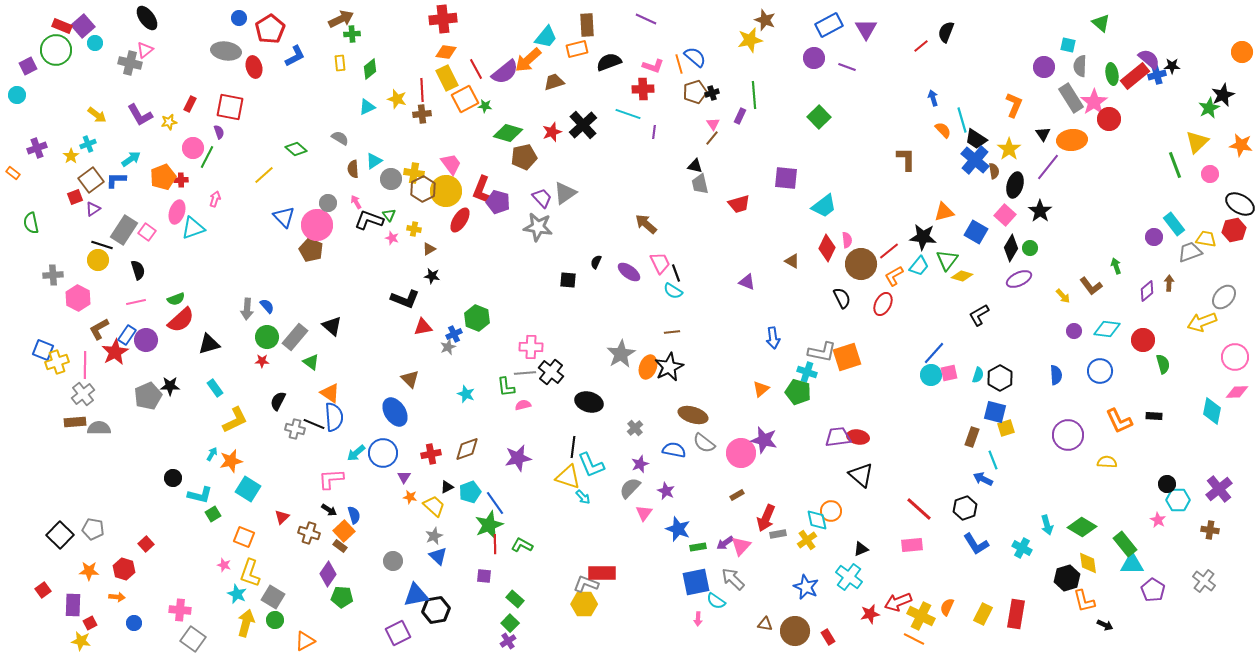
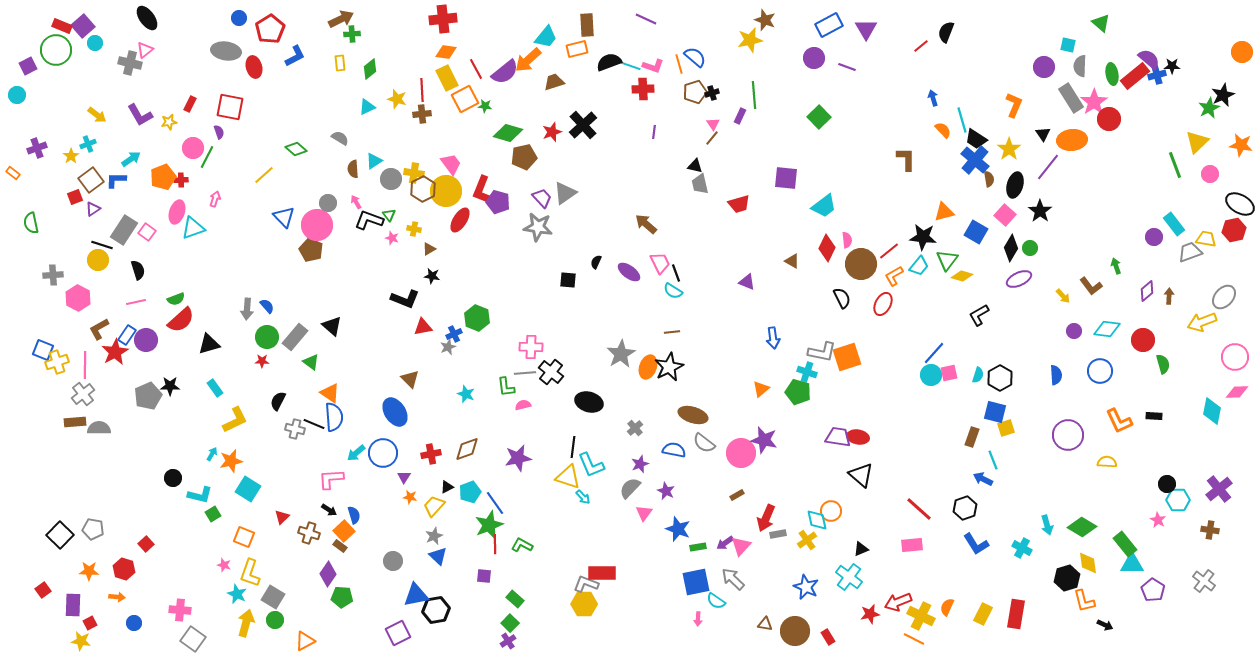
cyan line at (628, 114): moved 49 px up
brown semicircle at (994, 171): moved 5 px left, 8 px down
brown arrow at (1169, 283): moved 13 px down
purple trapezoid at (838, 437): rotated 16 degrees clockwise
yellow trapezoid at (434, 506): rotated 90 degrees counterclockwise
